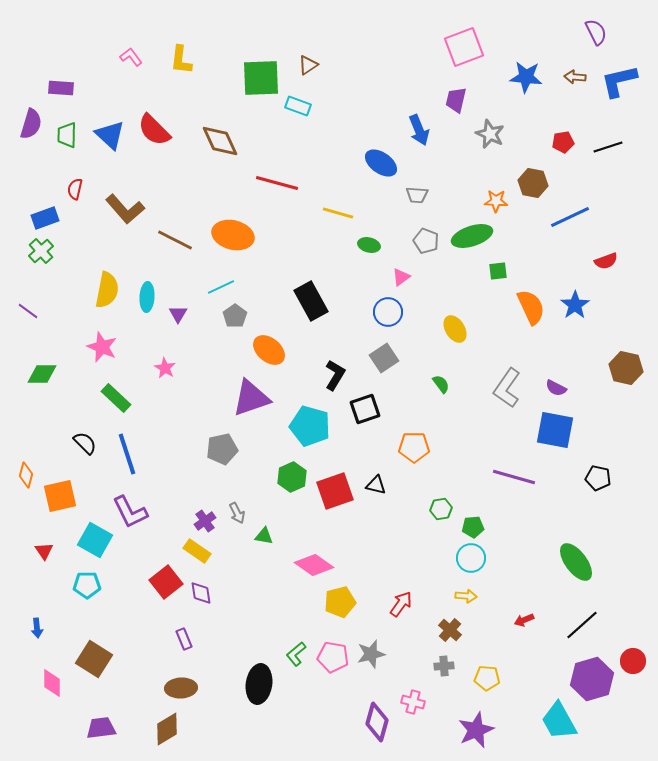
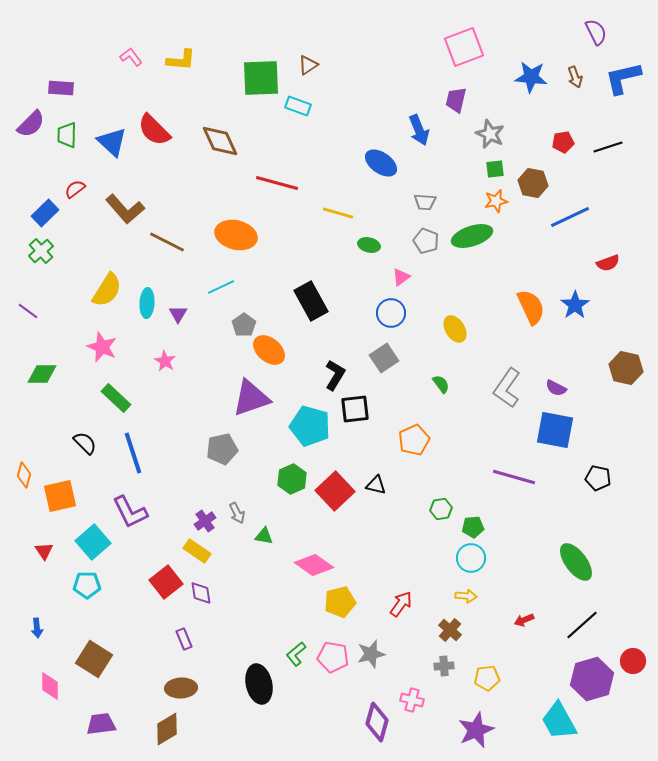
yellow L-shape at (181, 60): rotated 92 degrees counterclockwise
blue star at (526, 77): moved 5 px right
brown arrow at (575, 77): rotated 115 degrees counterclockwise
blue L-shape at (619, 81): moved 4 px right, 3 px up
purple semicircle at (31, 124): rotated 28 degrees clockwise
blue triangle at (110, 135): moved 2 px right, 7 px down
red semicircle at (75, 189): rotated 40 degrees clockwise
gray trapezoid at (417, 195): moved 8 px right, 7 px down
orange star at (496, 201): rotated 15 degrees counterclockwise
blue rectangle at (45, 218): moved 5 px up; rotated 24 degrees counterclockwise
orange ellipse at (233, 235): moved 3 px right
brown line at (175, 240): moved 8 px left, 2 px down
red semicircle at (606, 261): moved 2 px right, 2 px down
green square at (498, 271): moved 3 px left, 102 px up
yellow semicircle at (107, 290): rotated 21 degrees clockwise
cyan ellipse at (147, 297): moved 6 px down
blue circle at (388, 312): moved 3 px right, 1 px down
gray pentagon at (235, 316): moved 9 px right, 9 px down
pink star at (165, 368): moved 7 px up
black square at (365, 409): moved 10 px left; rotated 12 degrees clockwise
orange pentagon at (414, 447): moved 7 px up; rotated 24 degrees counterclockwise
blue line at (127, 454): moved 6 px right, 1 px up
orange diamond at (26, 475): moved 2 px left
green hexagon at (292, 477): moved 2 px down
red square at (335, 491): rotated 24 degrees counterclockwise
cyan square at (95, 540): moved 2 px left, 2 px down; rotated 20 degrees clockwise
yellow pentagon at (487, 678): rotated 10 degrees counterclockwise
pink diamond at (52, 683): moved 2 px left, 3 px down
black ellipse at (259, 684): rotated 21 degrees counterclockwise
pink cross at (413, 702): moved 1 px left, 2 px up
purple trapezoid at (101, 728): moved 4 px up
